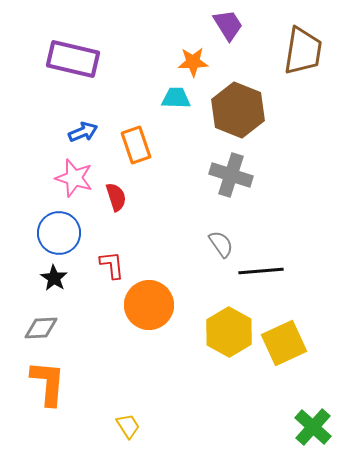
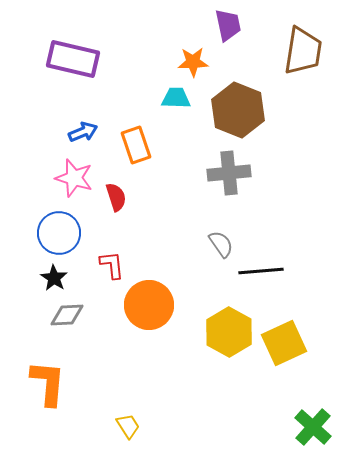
purple trapezoid: rotated 20 degrees clockwise
gray cross: moved 2 px left, 2 px up; rotated 24 degrees counterclockwise
gray diamond: moved 26 px right, 13 px up
